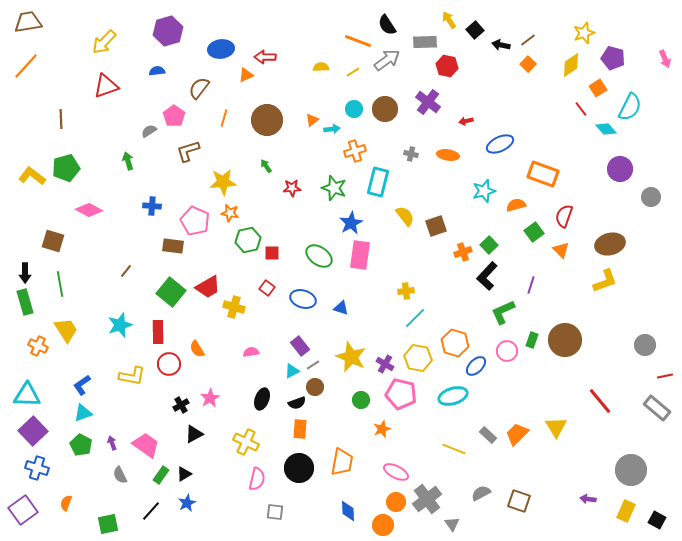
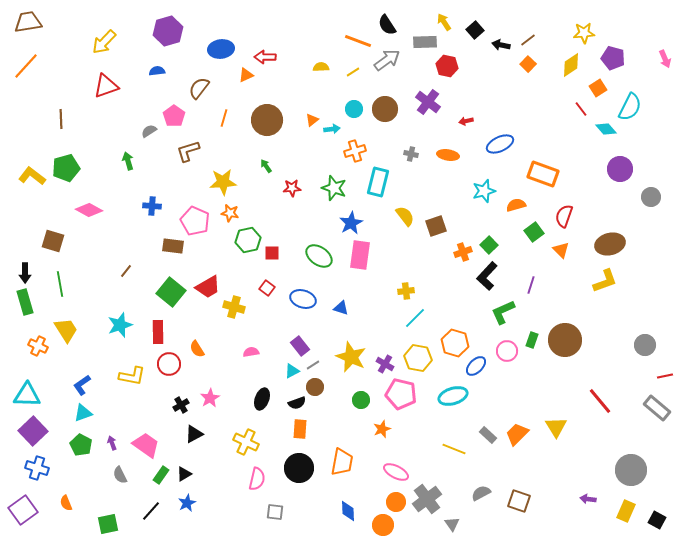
yellow arrow at (449, 20): moved 5 px left, 2 px down
yellow star at (584, 33): rotated 15 degrees clockwise
orange semicircle at (66, 503): rotated 42 degrees counterclockwise
